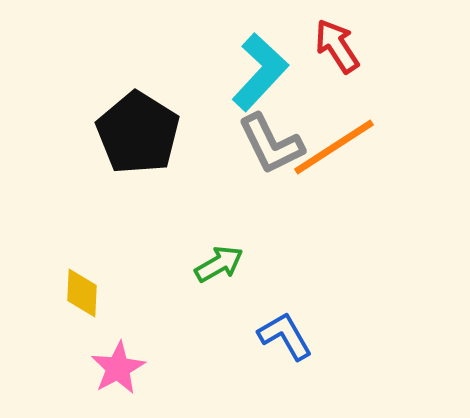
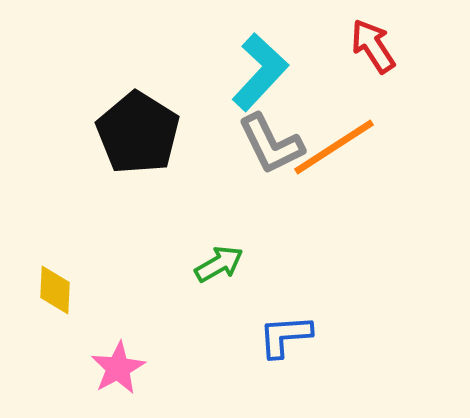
red arrow: moved 36 px right
yellow diamond: moved 27 px left, 3 px up
blue L-shape: rotated 64 degrees counterclockwise
